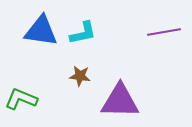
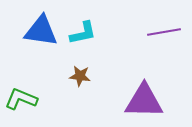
purple triangle: moved 24 px right
